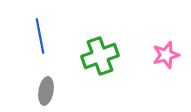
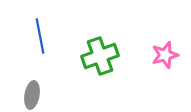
pink star: moved 1 px left
gray ellipse: moved 14 px left, 4 px down
